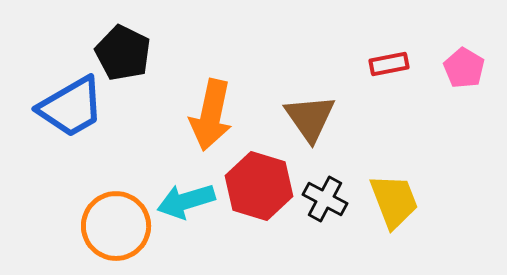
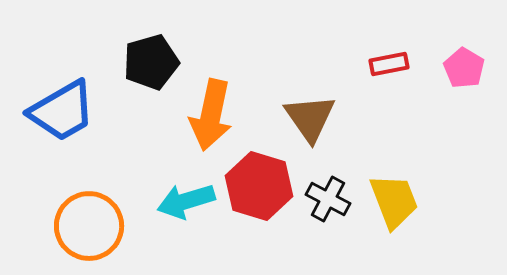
black pentagon: moved 28 px right, 9 px down; rotated 30 degrees clockwise
blue trapezoid: moved 9 px left, 4 px down
black cross: moved 3 px right
orange circle: moved 27 px left
